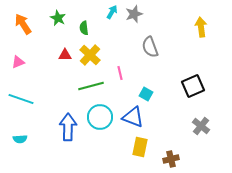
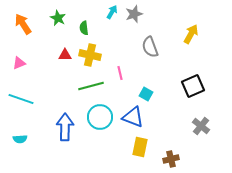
yellow arrow: moved 10 px left, 7 px down; rotated 36 degrees clockwise
yellow cross: rotated 30 degrees counterclockwise
pink triangle: moved 1 px right, 1 px down
blue arrow: moved 3 px left
